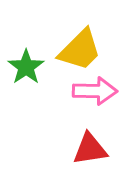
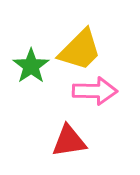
green star: moved 5 px right, 1 px up
red triangle: moved 21 px left, 8 px up
